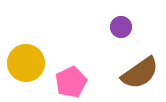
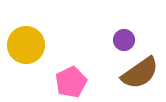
purple circle: moved 3 px right, 13 px down
yellow circle: moved 18 px up
